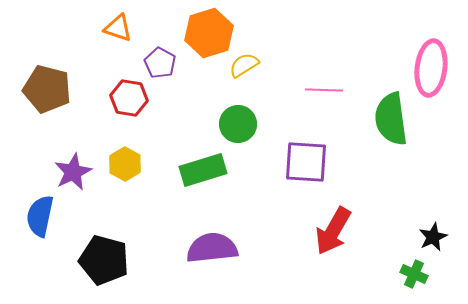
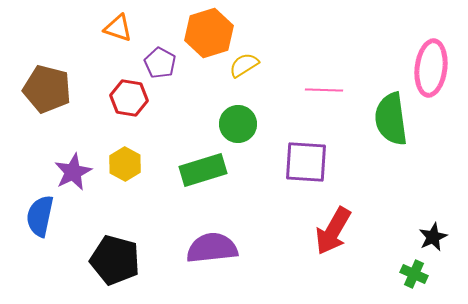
black pentagon: moved 11 px right
